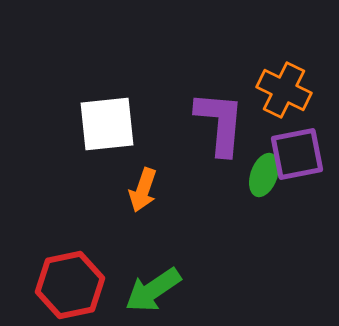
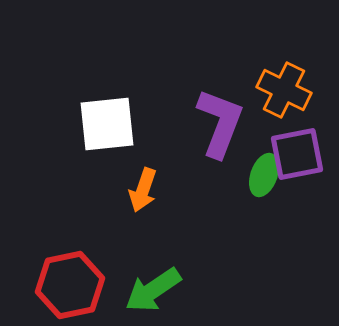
purple L-shape: rotated 16 degrees clockwise
